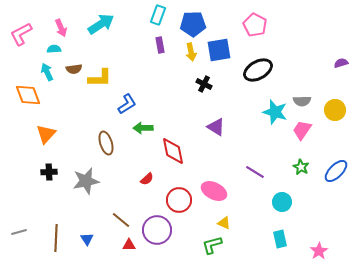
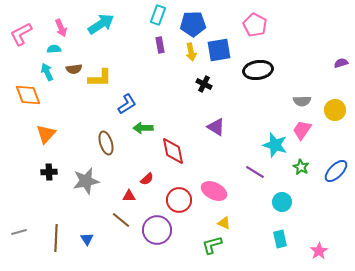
black ellipse at (258, 70): rotated 20 degrees clockwise
cyan star at (275, 112): moved 33 px down
red triangle at (129, 245): moved 49 px up
